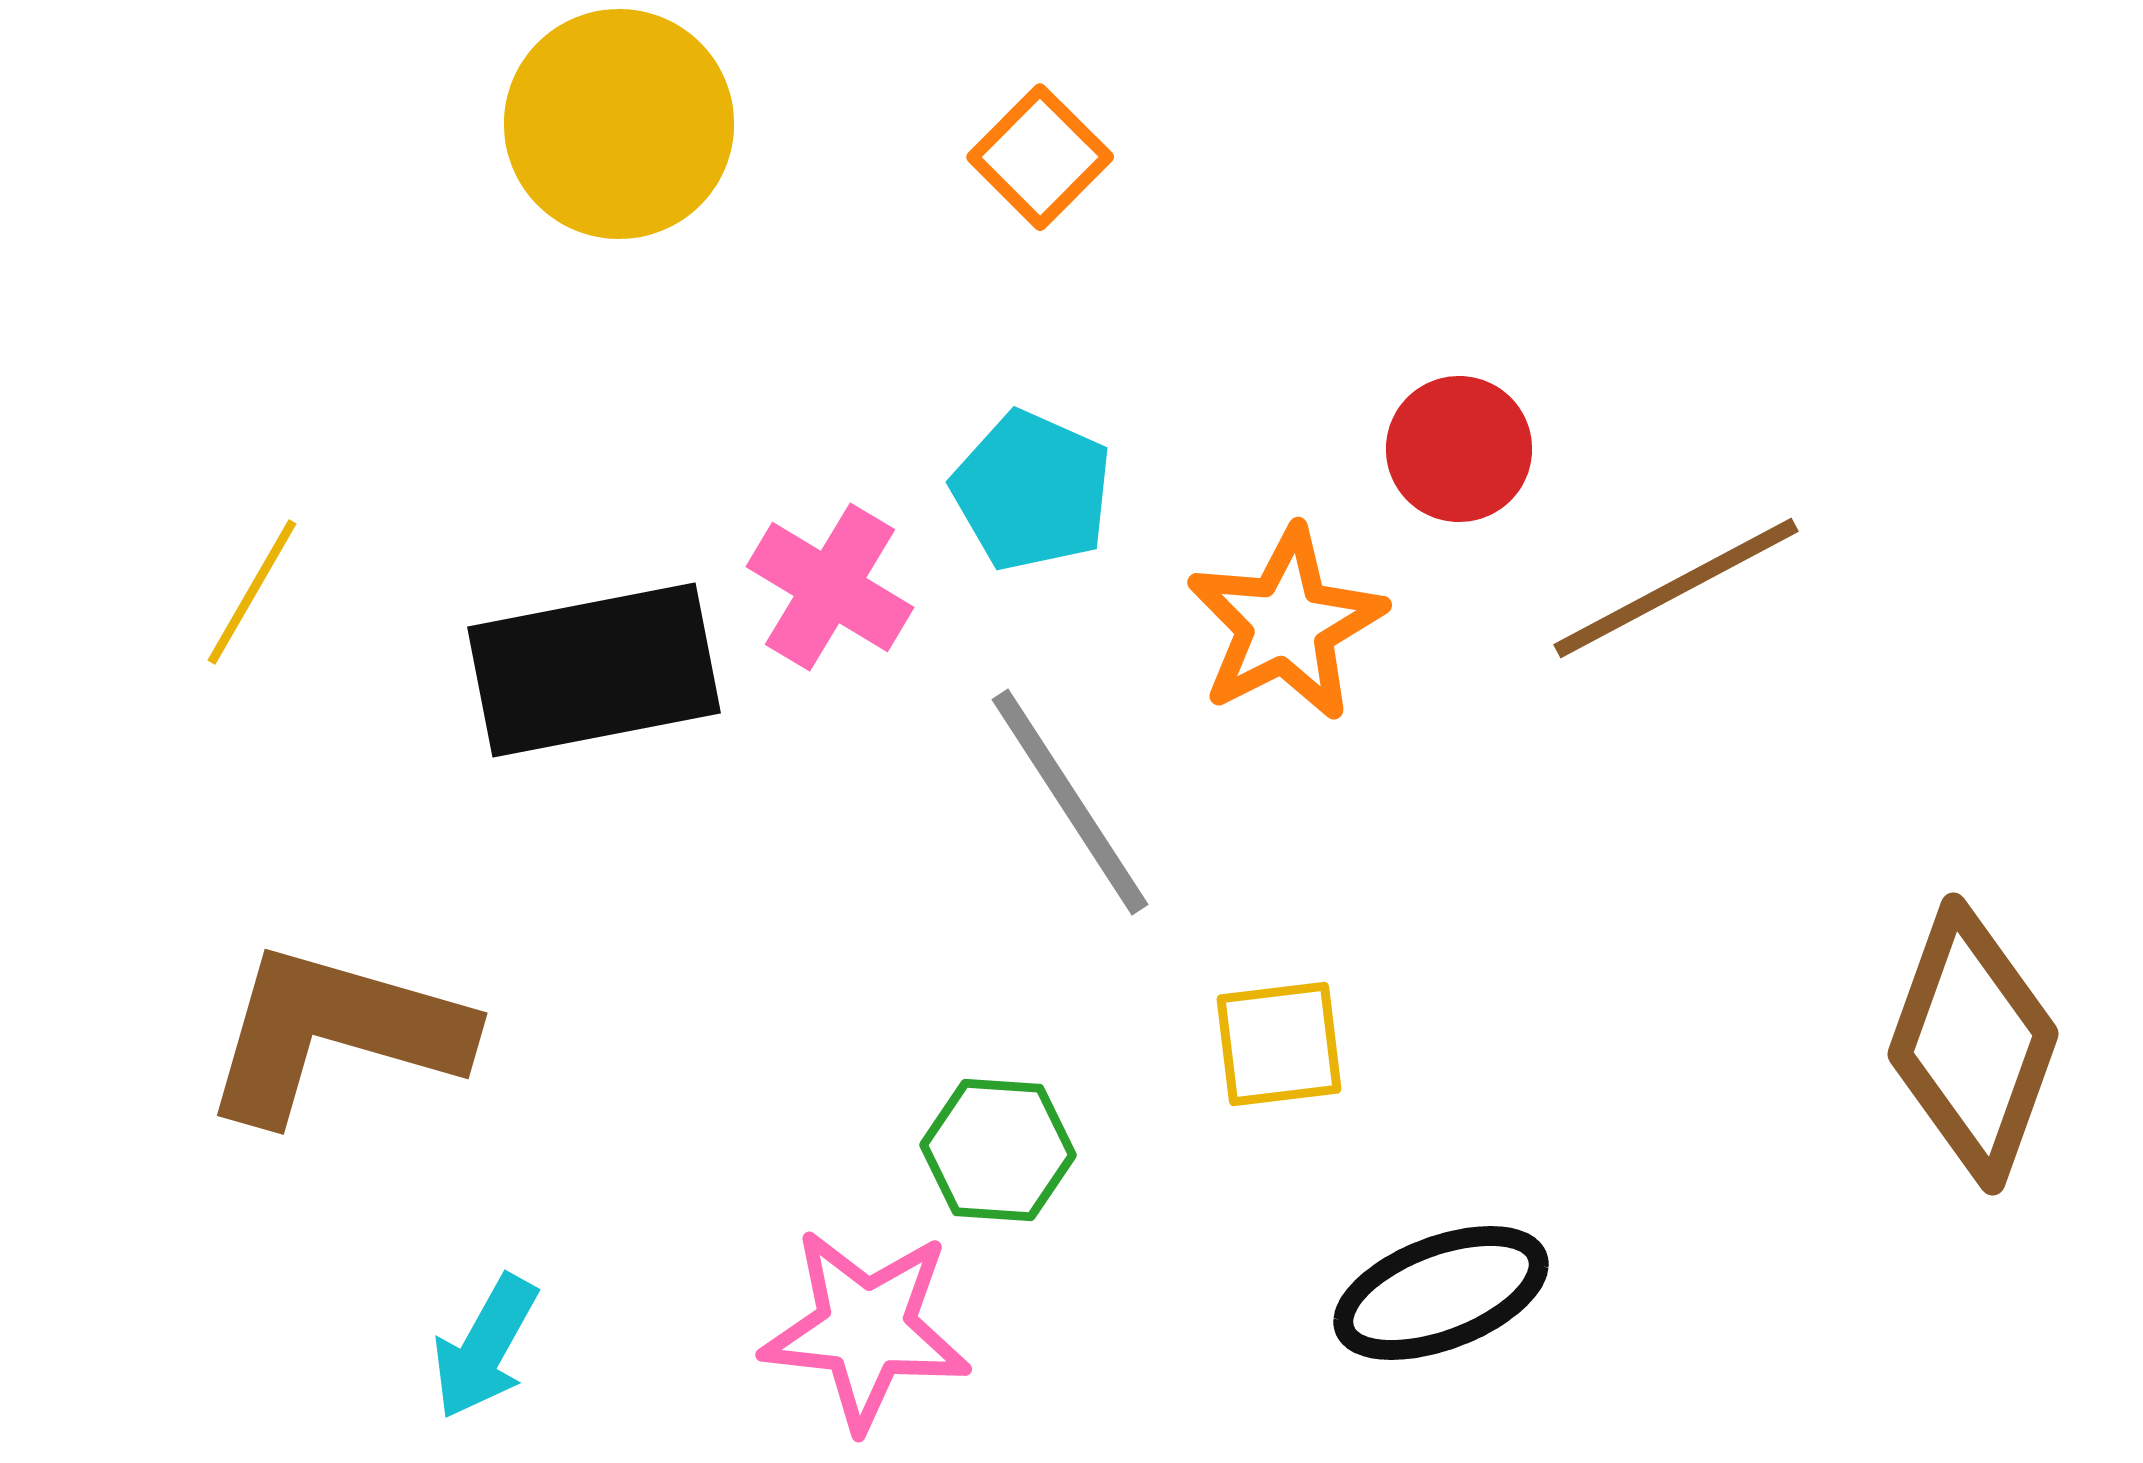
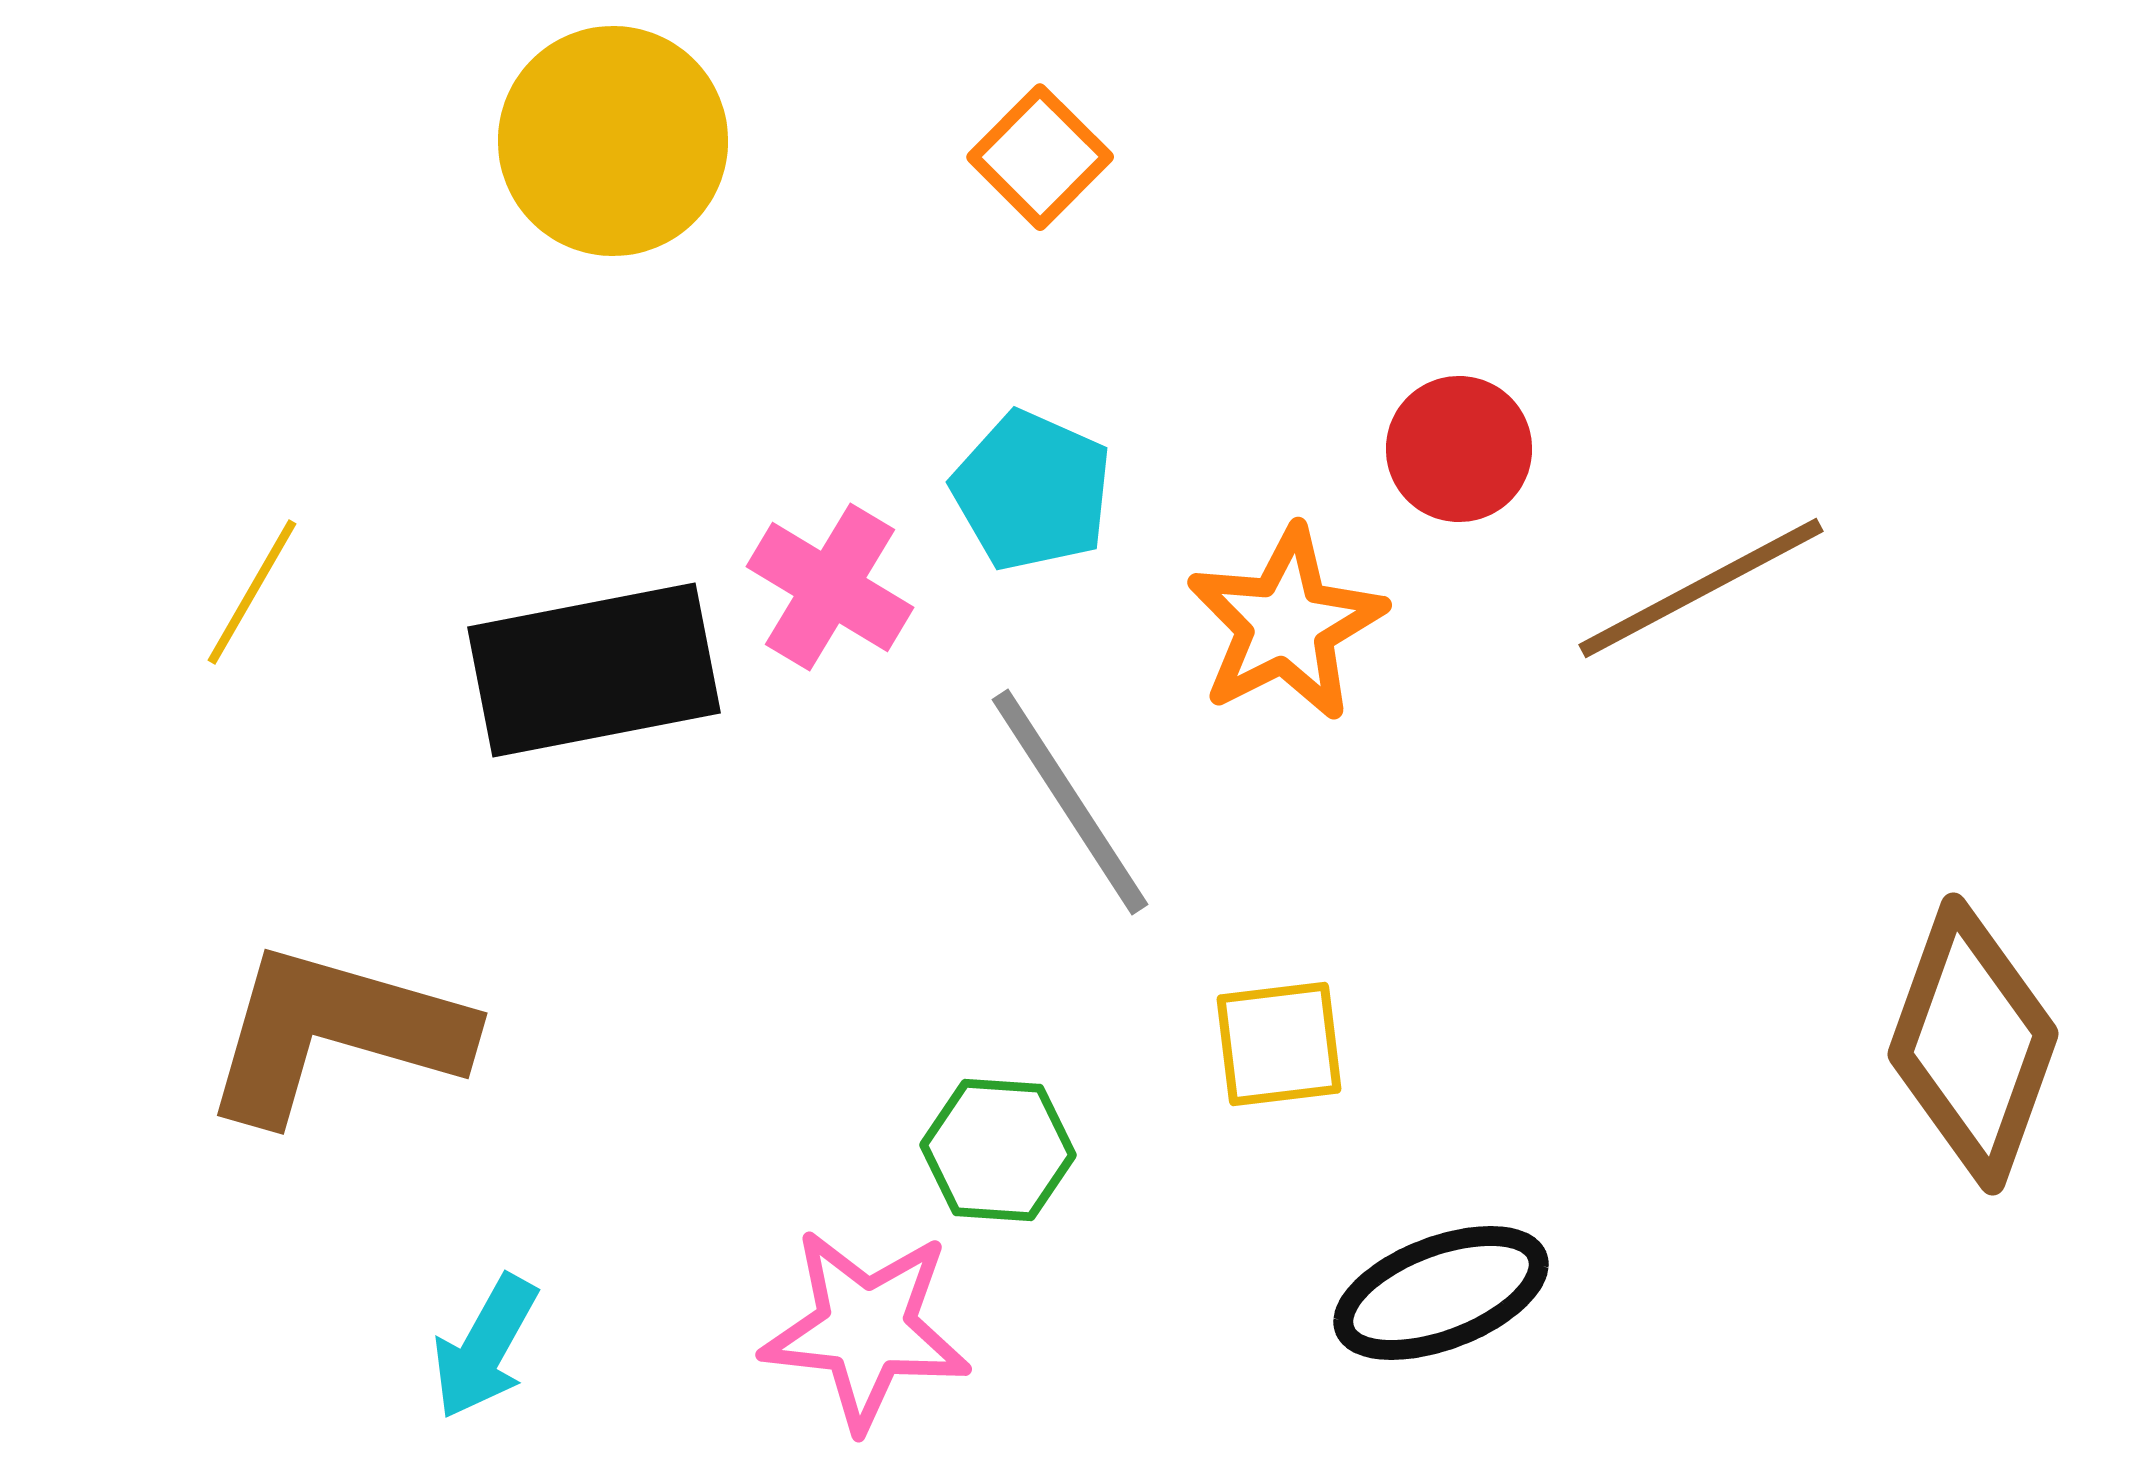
yellow circle: moved 6 px left, 17 px down
brown line: moved 25 px right
